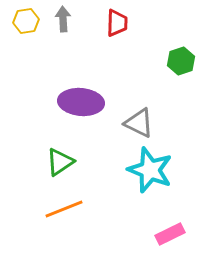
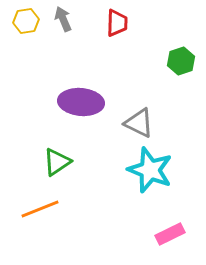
gray arrow: rotated 20 degrees counterclockwise
green triangle: moved 3 px left
orange line: moved 24 px left
